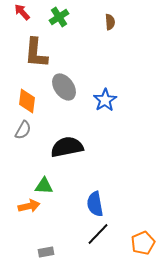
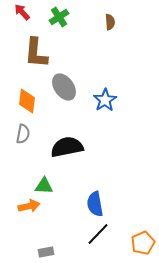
gray semicircle: moved 4 px down; rotated 18 degrees counterclockwise
